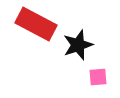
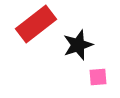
red rectangle: rotated 66 degrees counterclockwise
